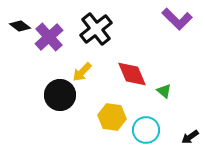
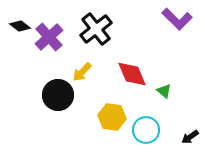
black circle: moved 2 px left
